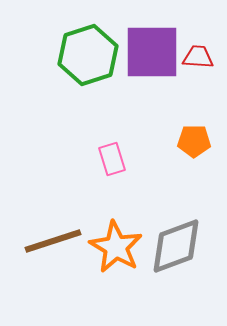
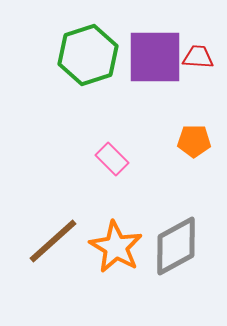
purple square: moved 3 px right, 5 px down
pink rectangle: rotated 28 degrees counterclockwise
brown line: rotated 24 degrees counterclockwise
gray diamond: rotated 8 degrees counterclockwise
